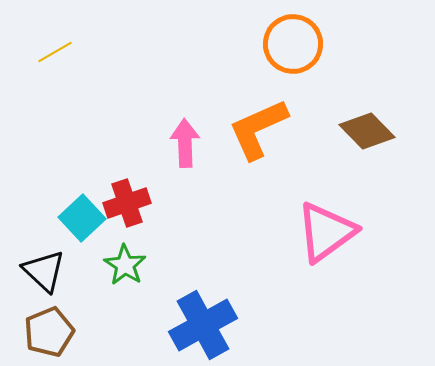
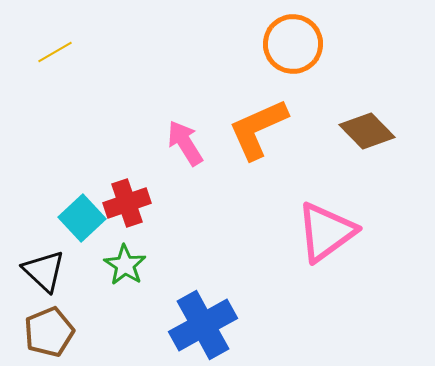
pink arrow: rotated 30 degrees counterclockwise
